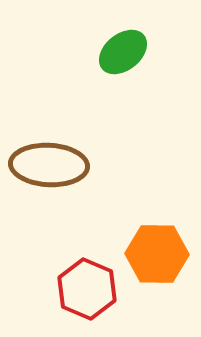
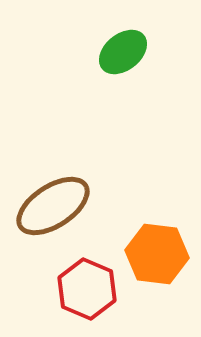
brown ellipse: moved 4 px right, 41 px down; rotated 36 degrees counterclockwise
orange hexagon: rotated 6 degrees clockwise
